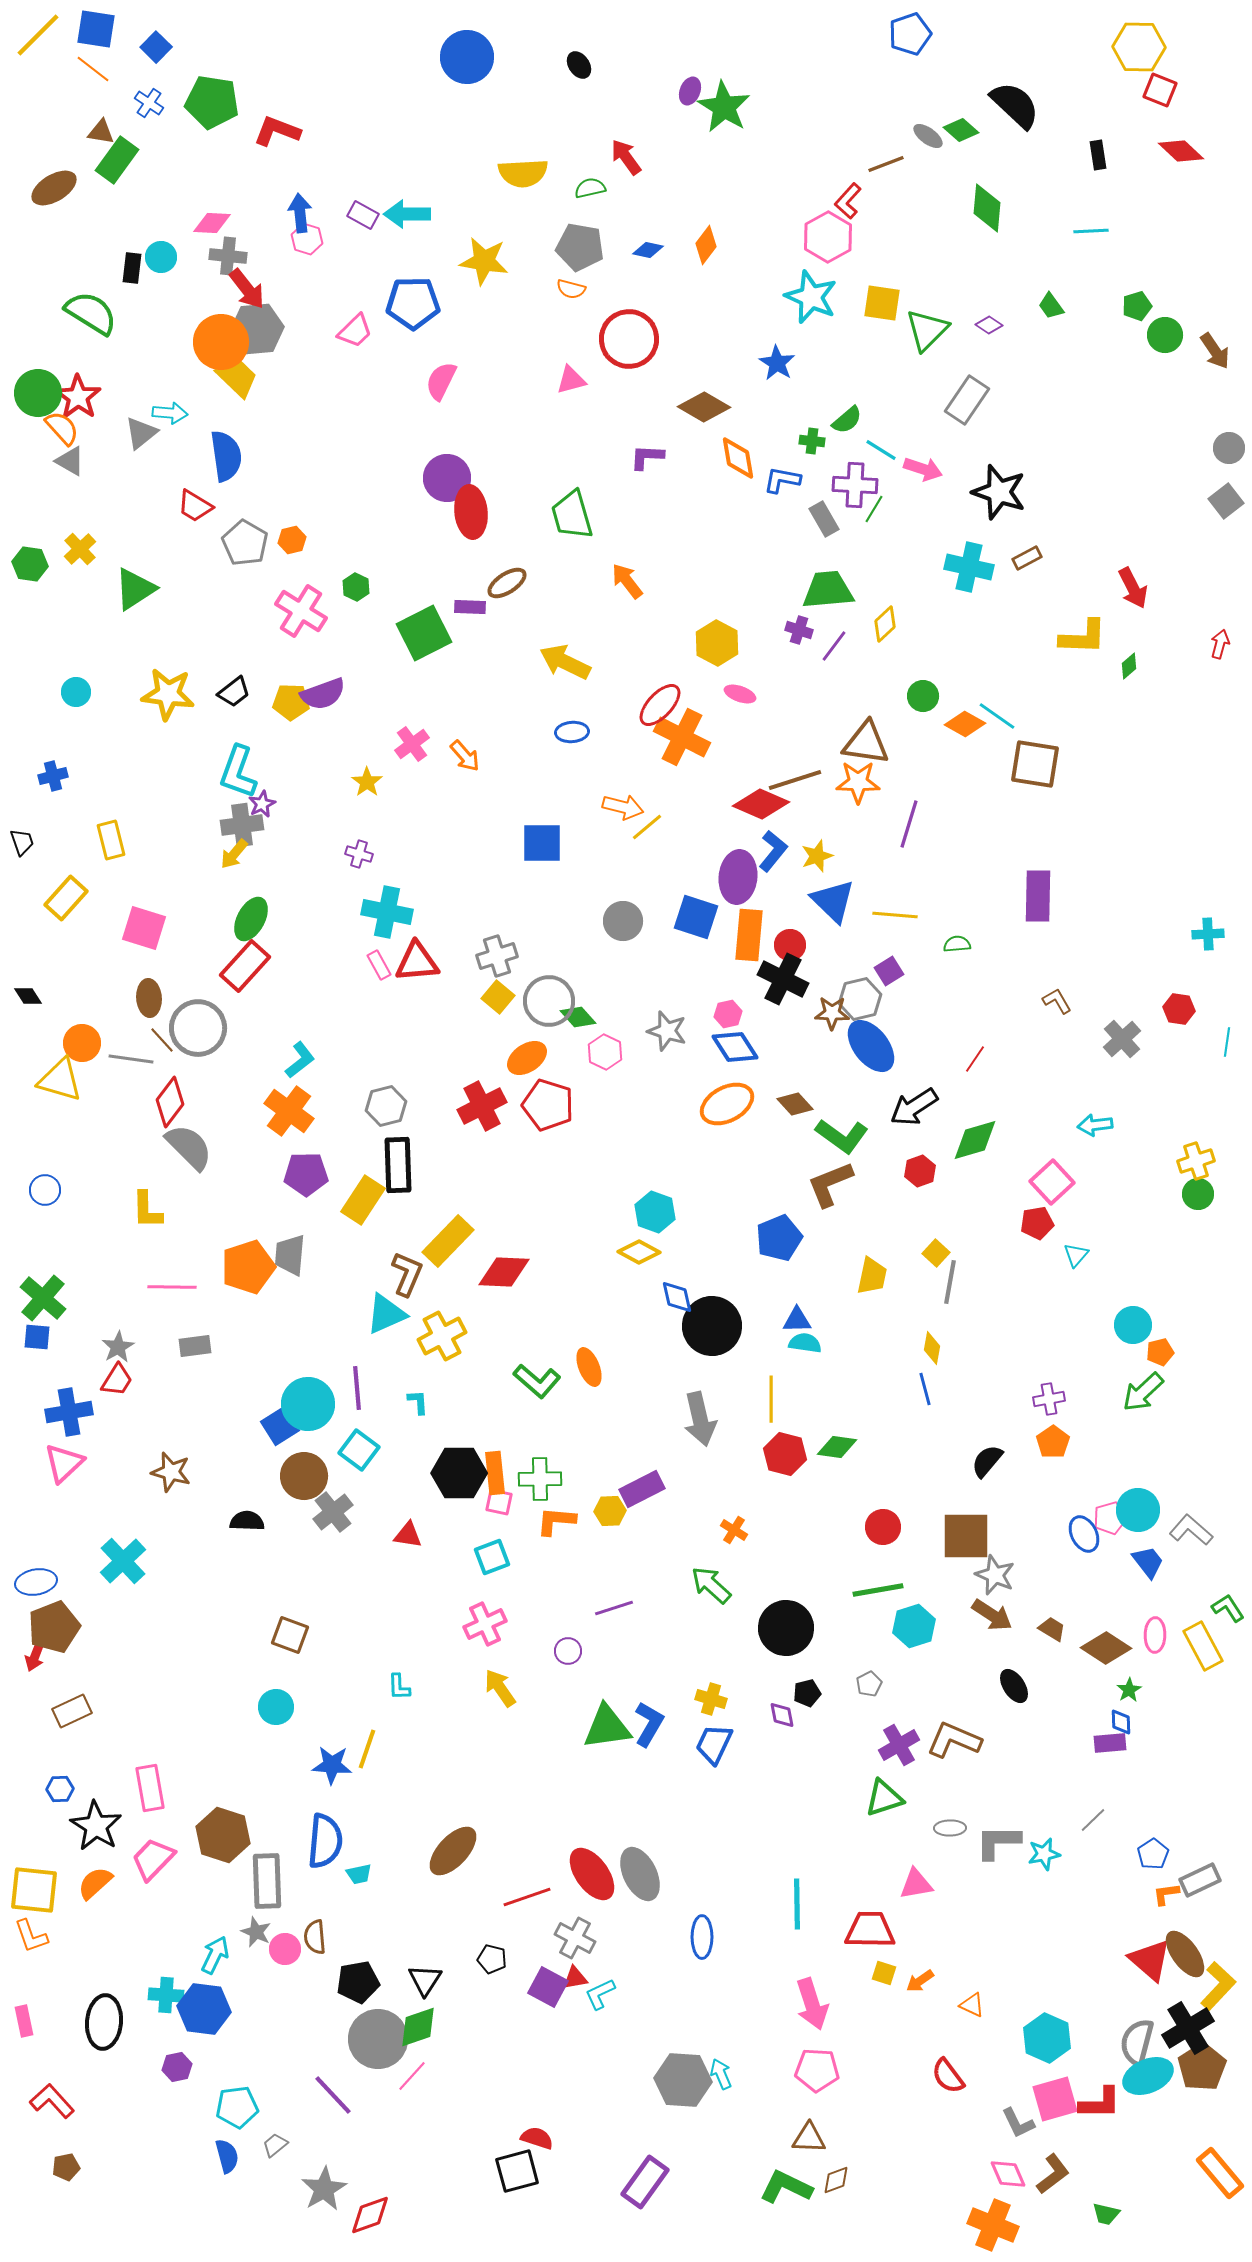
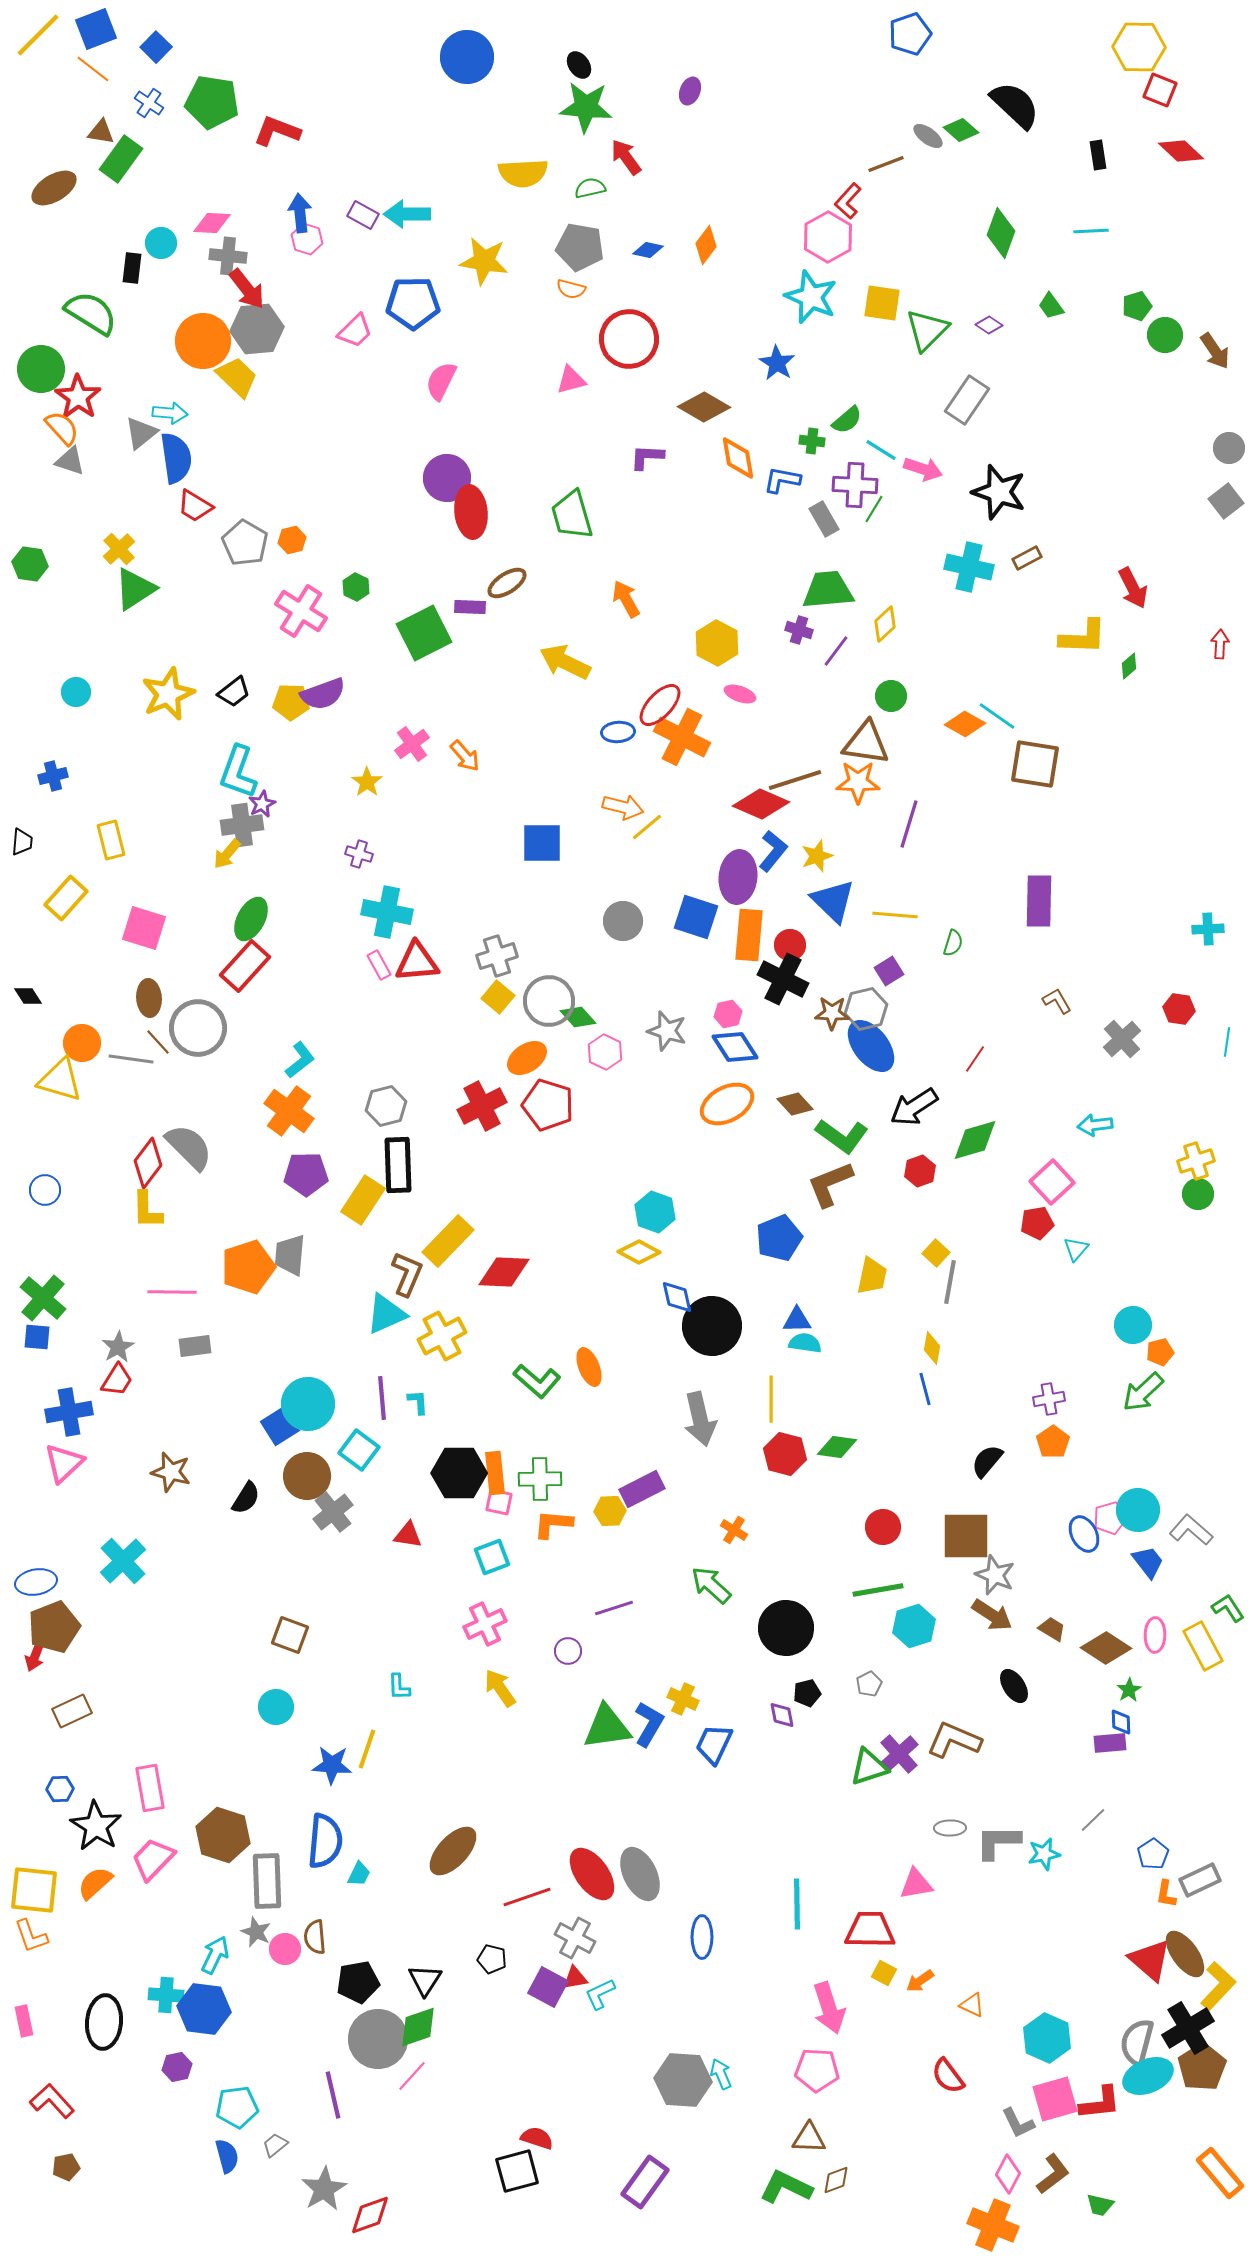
blue square at (96, 29): rotated 30 degrees counterclockwise
green star at (724, 107): moved 138 px left; rotated 26 degrees counterclockwise
green rectangle at (117, 160): moved 4 px right, 1 px up
green diamond at (987, 208): moved 14 px right, 25 px down; rotated 15 degrees clockwise
cyan circle at (161, 257): moved 14 px up
orange circle at (221, 342): moved 18 px left, 1 px up
green circle at (38, 393): moved 3 px right, 24 px up
blue semicircle at (226, 456): moved 50 px left, 2 px down
gray triangle at (70, 461): rotated 12 degrees counterclockwise
yellow cross at (80, 549): moved 39 px right
orange arrow at (627, 581): moved 1 px left, 18 px down; rotated 9 degrees clockwise
red arrow at (1220, 644): rotated 12 degrees counterclockwise
purple line at (834, 646): moved 2 px right, 5 px down
yellow star at (168, 694): rotated 30 degrees counterclockwise
green circle at (923, 696): moved 32 px left
blue ellipse at (572, 732): moved 46 px right
black trapezoid at (22, 842): rotated 24 degrees clockwise
yellow arrow at (234, 854): moved 7 px left
purple rectangle at (1038, 896): moved 1 px right, 5 px down
cyan cross at (1208, 934): moved 5 px up
green semicircle at (957, 944): moved 4 px left, 1 px up; rotated 112 degrees clockwise
gray hexagon at (860, 999): moved 6 px right, 10 px down
brown line at (162, 1040): moved 4 px left, 2 px down
red diamond at (170, 1102): moved 22 px left, 61 px down
cyan triangle at (1076, 1255): moved 6 px up
pink line at (172, 1287): moved 5 px down
purple line at (357, 1388): moved 25 px right, 10 px down
brown circle at (304, 1476): moved 3 px right
black semicircle at (247, 1521): moved 1 px left, 23 px up; rotated 120 degrees clockwise
orange L-shape at (556, 1521): moved 3 px left, 3 px down
yellow cross at (711, 1699): moved 28 px left; rotated 8 degrees clockwise
purple cross at (899, 1745): moved 9 px down; rotated 12 degrees counterclockwise
green triangle at (884, 1798): moved 15 px left, 31 px up
cyan trapezoid at (359, 1874): rotated 52 degrees counterclockwise
orange L-shape at (1166, 1894): rotated 72 degrees counterclockwise
yellow square at (884, 1973): rotated 10 degrees clockwise
pink arrow at (812, 2004): moved 17 px right, 4 px down
purple line at (333, 2095): rotated 30 degrees clockwise
red L-shape at (1100, 2103): rotated 6 degrees counterclockwise
pink diamond at (1008, 2174): rotated 51 degrees clockwise
green trapezoid at (1106, 2214): moved 6 px left, 9 px up
